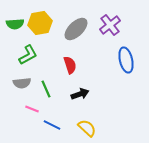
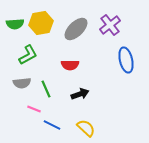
yellow hexagon: moved 1 px right
red semicircle: rotated 108 degrees clockwise
pink line: moved 2 px right
yellow semicircle: moved 1 px left
